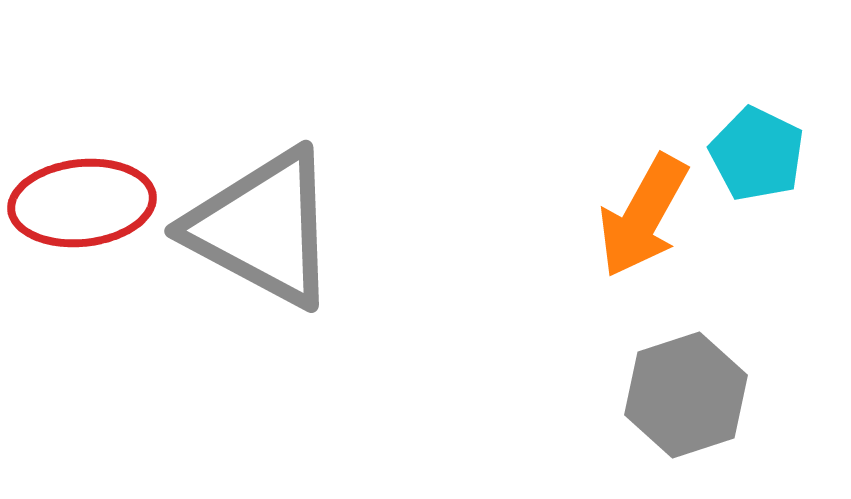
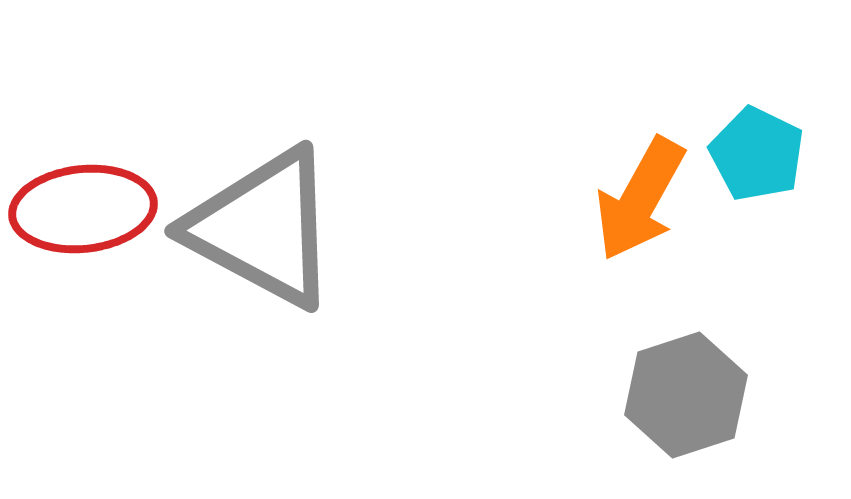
red ellipse: moved 1 px right, 6 px down
orange arrow: moved 3 px left, 17 px up
